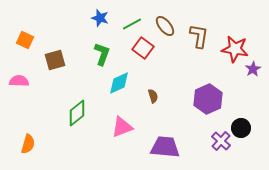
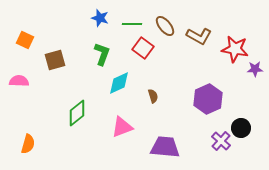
green line: rotated 30 degrees clockwise
brown L-shape: rotated 110 degrees clockwise
purple star: moved 2 px right; rotated 28 degrees clockwise
